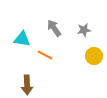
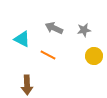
gray arrow: rotated 30 degrees counterclockwise
cyan triangle: rotated 18 degrees clockwise
orange line: moved 3 px right
